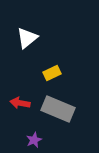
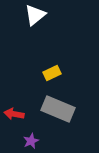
white triangle: moved 8 px right, 23 px up
red arrow: moved 6 px left, 11 px down
purple star: moved 3 px left, 1 px down
